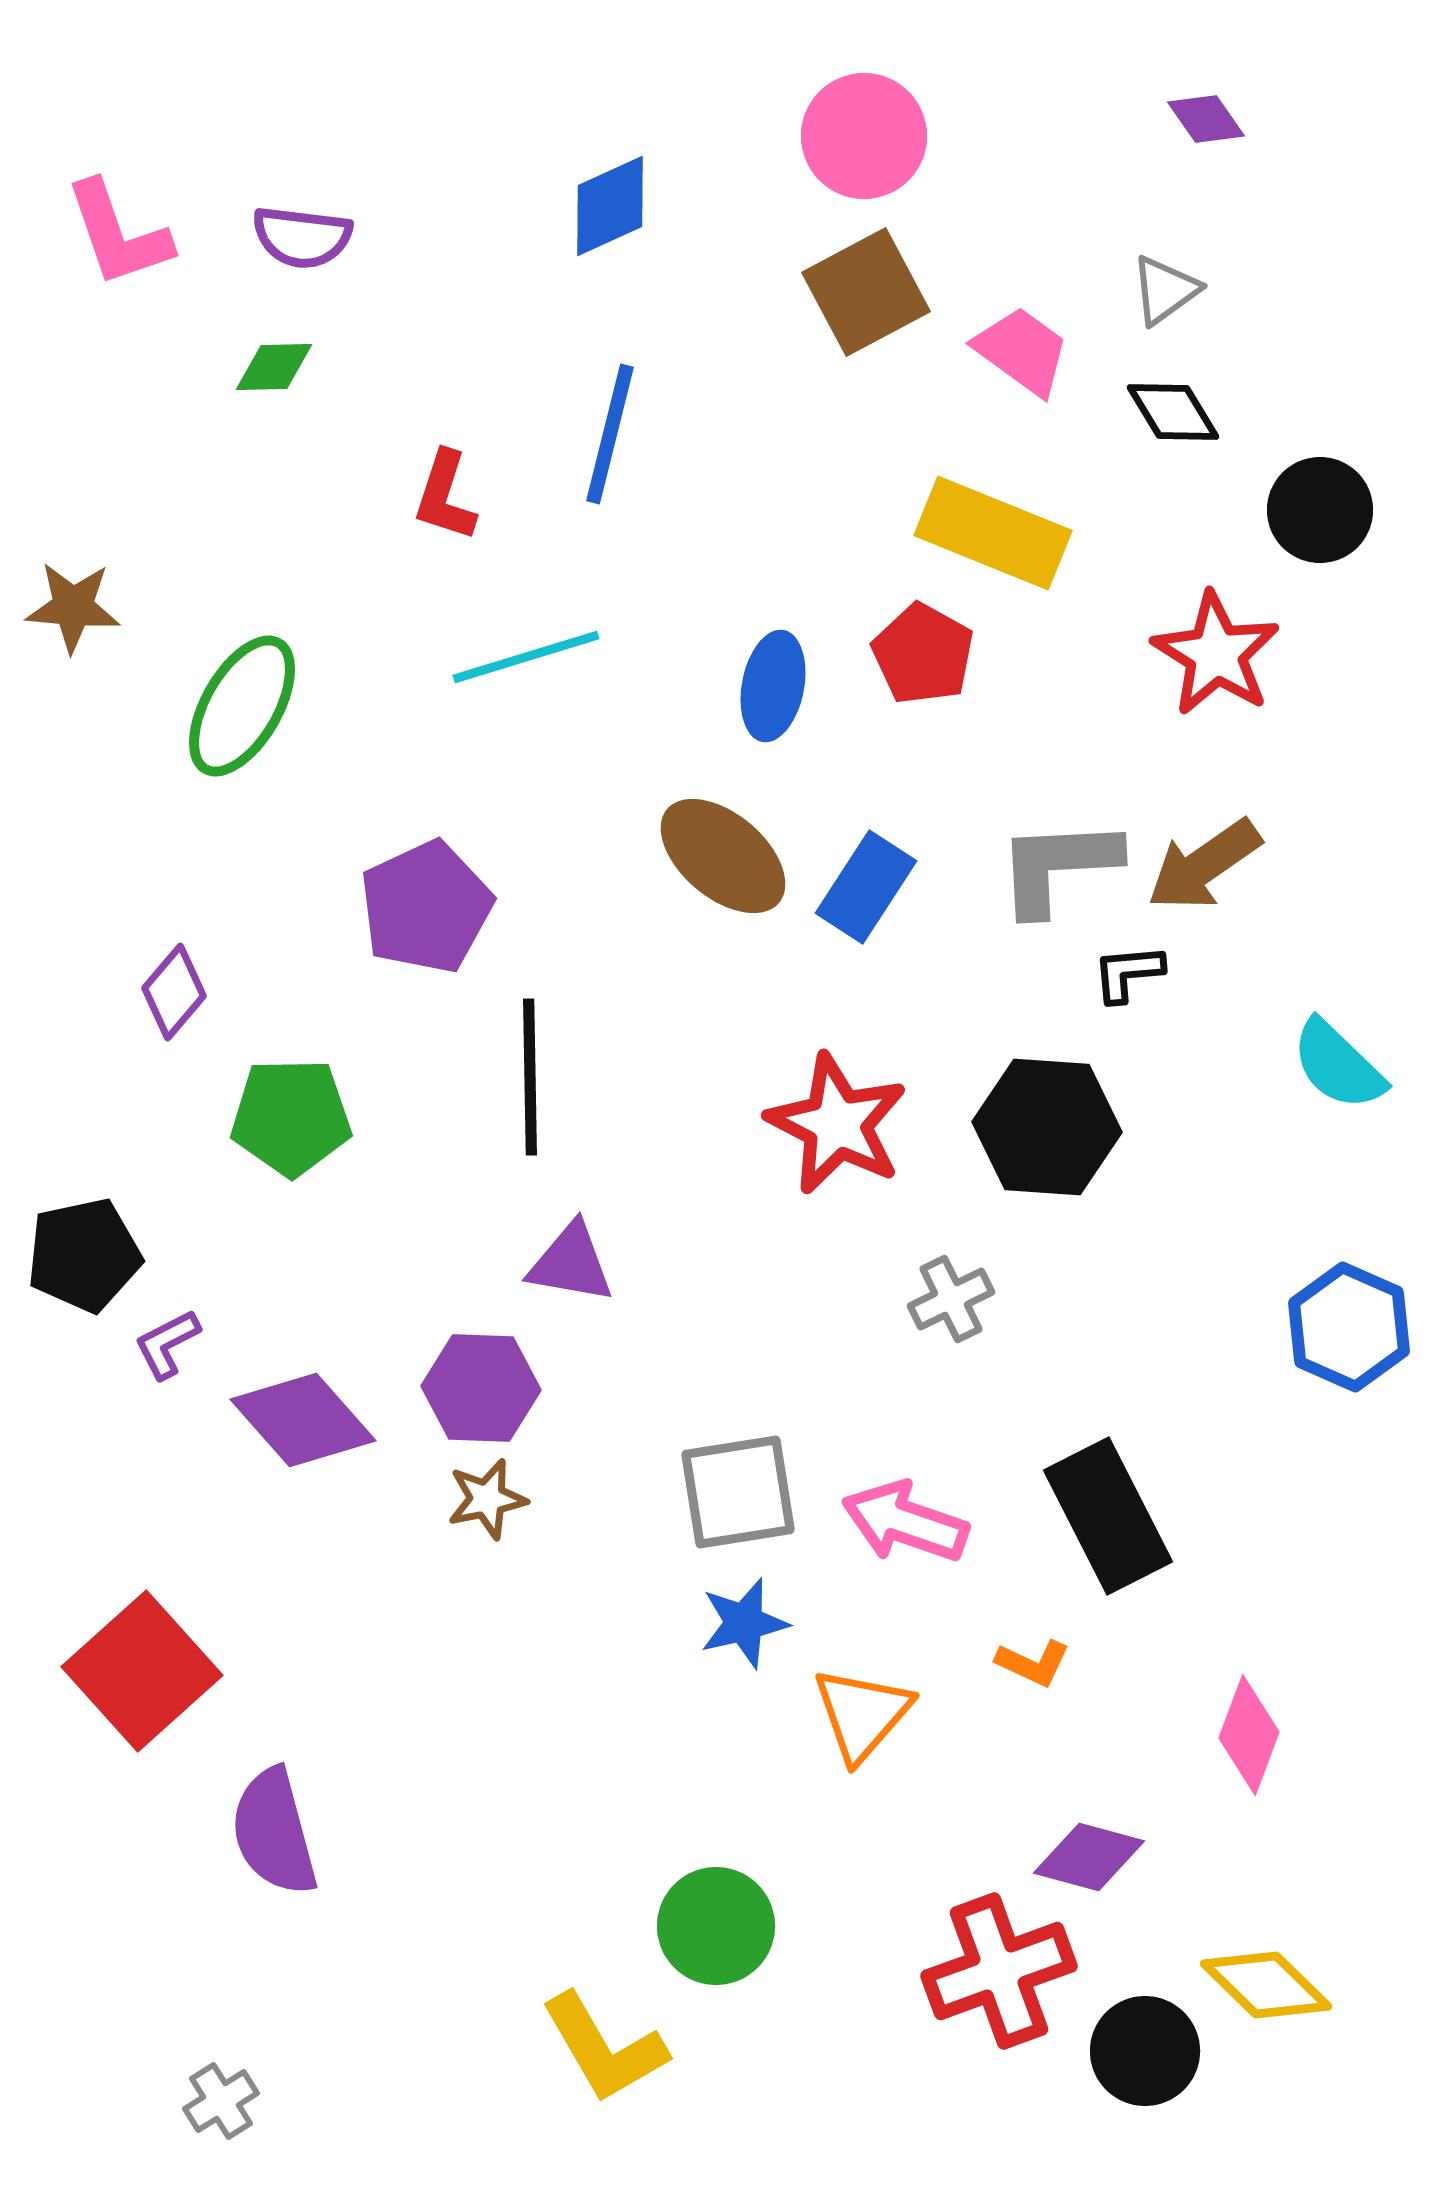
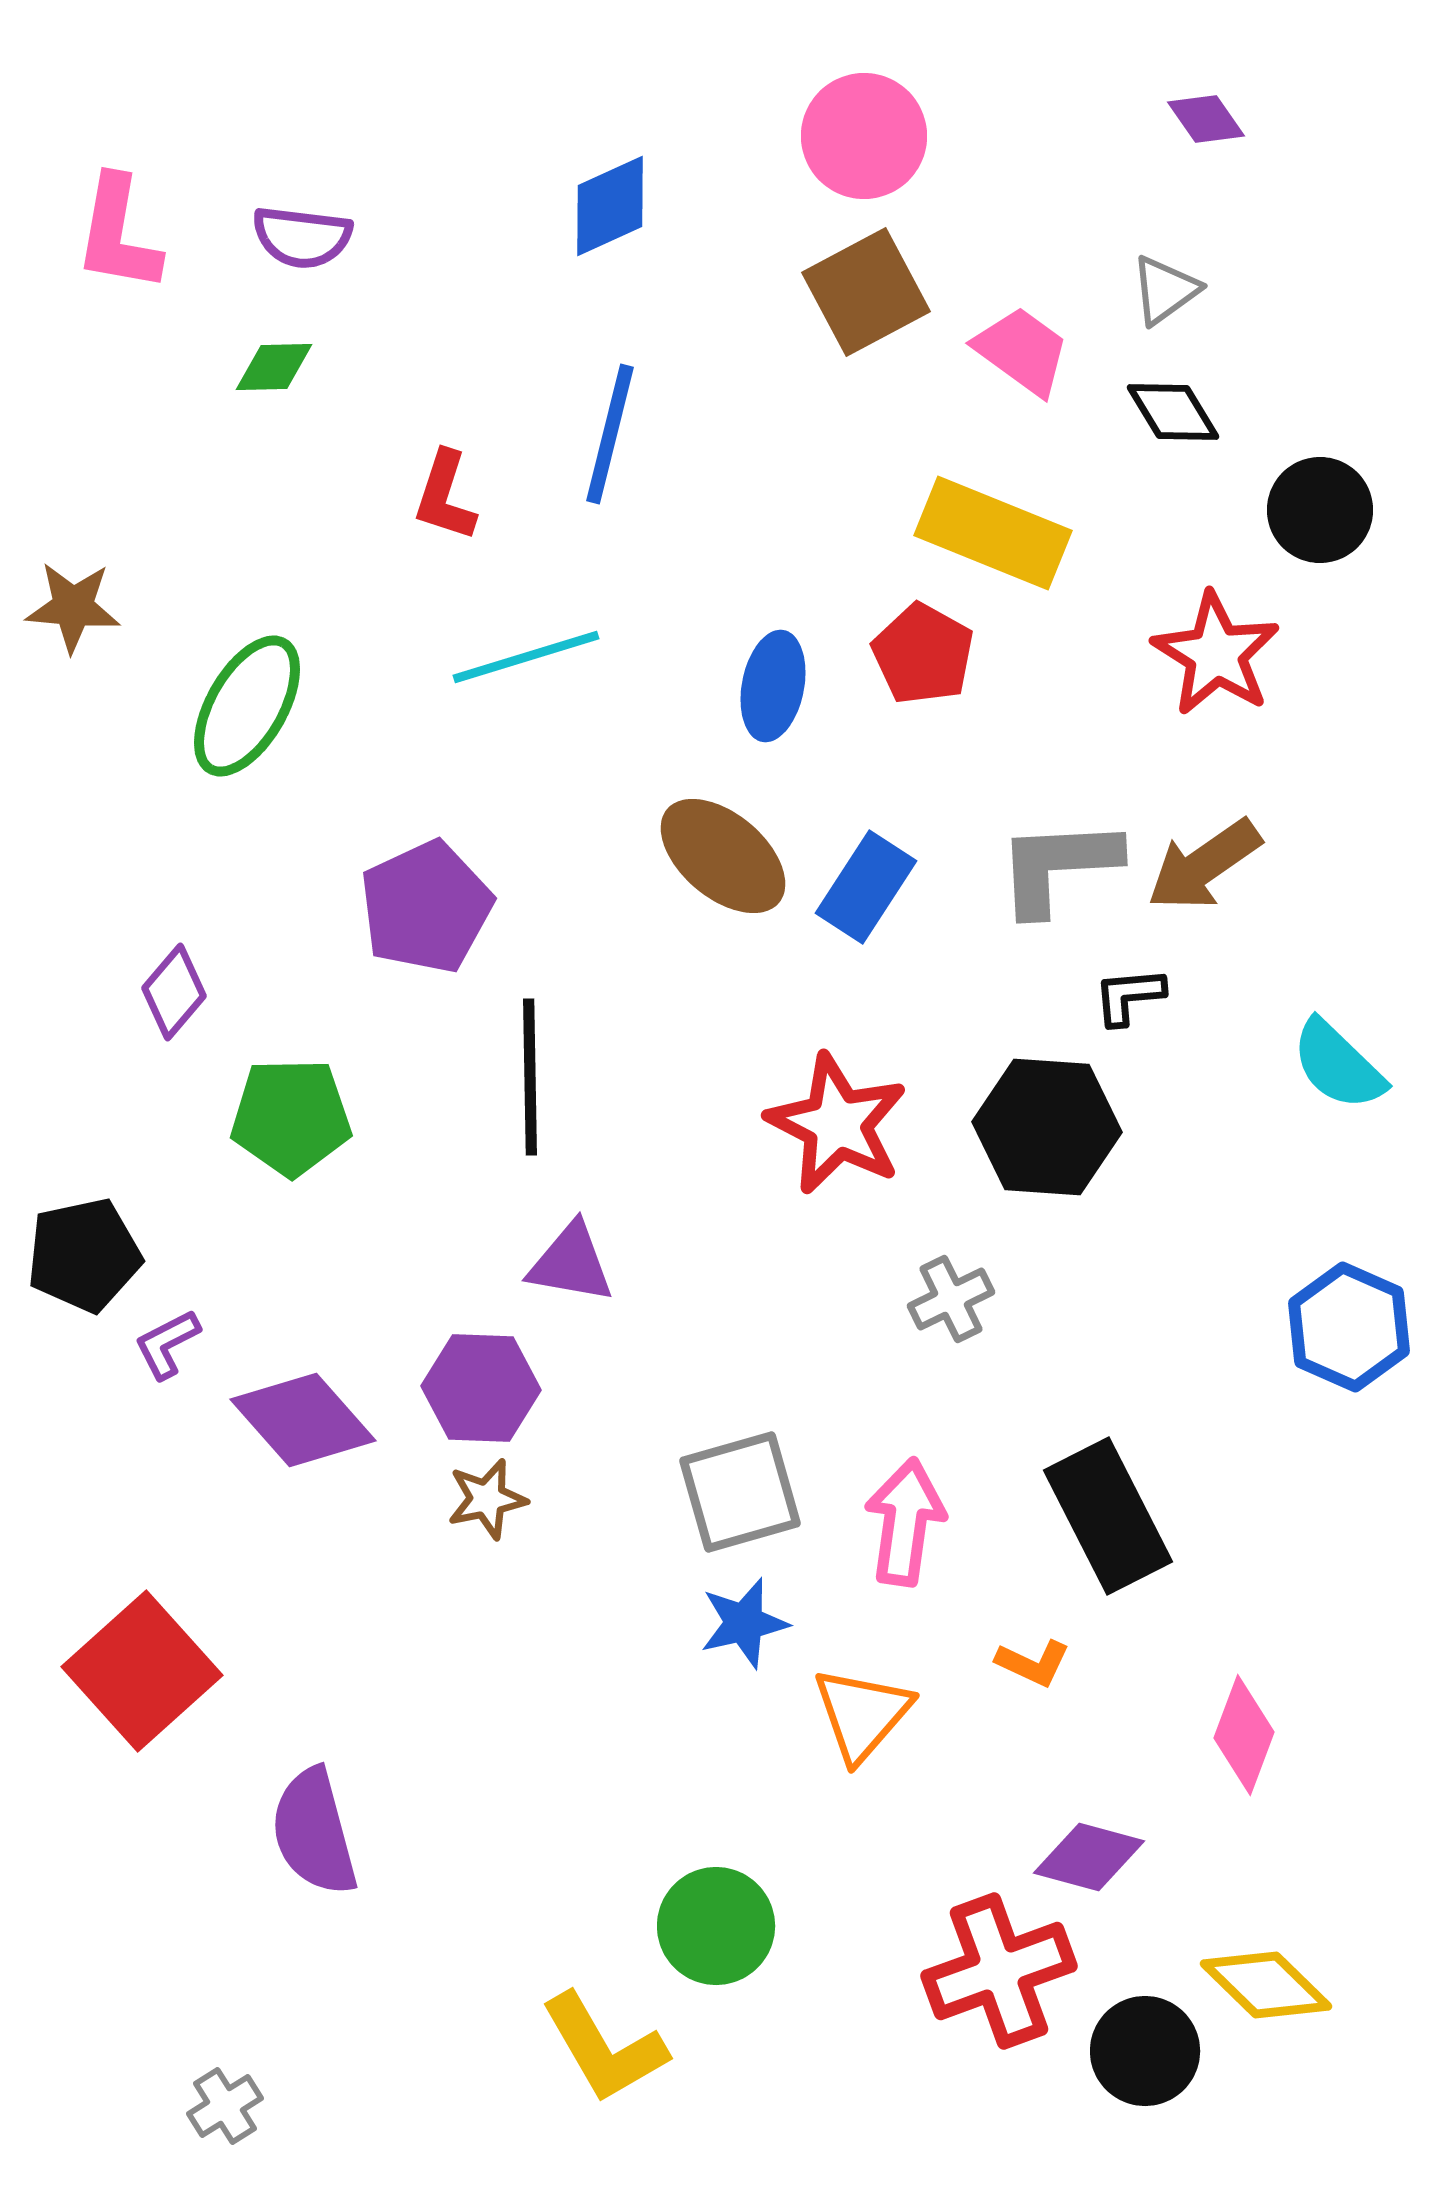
pink L-shape at (118, 234): rotated 29 degrees clockwise
green ellipse at (242, 706): moved 5 px right
black L-shape at (1128, 973): moved 1 px right, 23 px down
gray square at (738, 1492): moved 2 px right; rotated 7 degrees counterclockwise
pink arrow at (905, 1522): rotated 79 degrees clockwise
pink diamond at (1249, 1735): moved 5 px left
purple semicircle at (274, 1832): moved 40 px right
gray cross at (221, 2101): moved 4 px right, 5 px down
